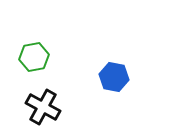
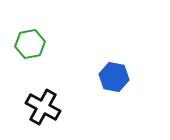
green hexagon: moved 4 px left, 13 px up
